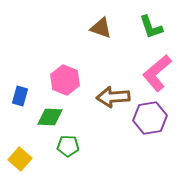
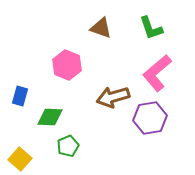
green L-shape: moved 1 px down
pink hexagon: moved 2 px right, 15 px up
brown arrow: rotated 12 degrees counterclockwise
green pentagon: rotated 25 degrees counterclockwise
